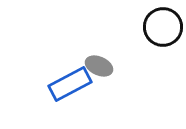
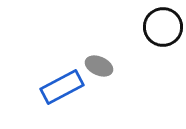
blue rectangle: moved 8 px left, 3 px down
